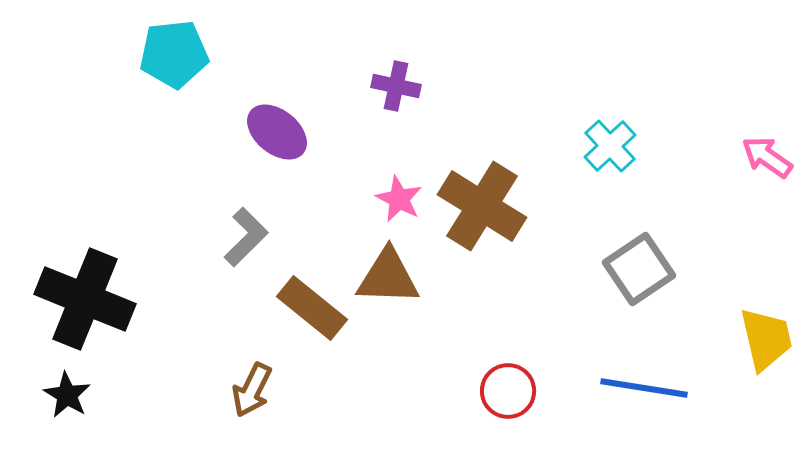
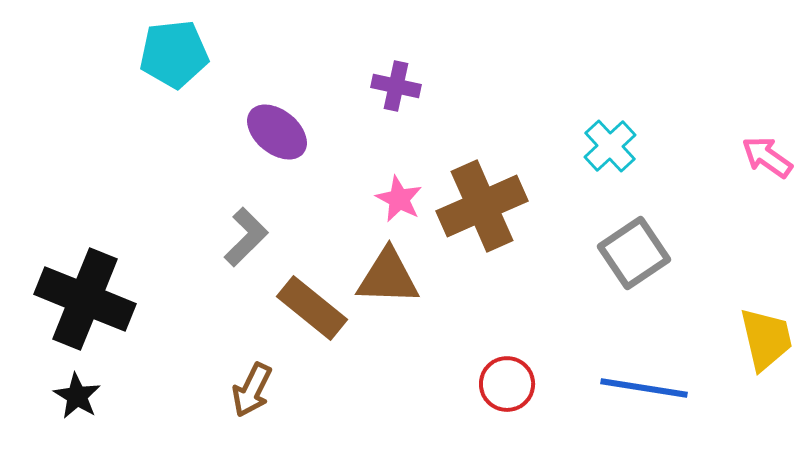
brown cross: rotated 34 degrees clockwise
gray square: moved 5 px left, 16 px up
red circle: moved 1 px left, 7 px up
black star: moved 10 px right, 1 px down
